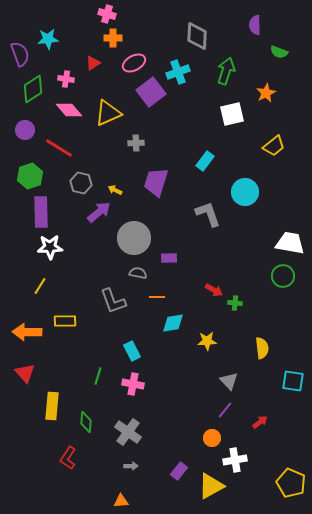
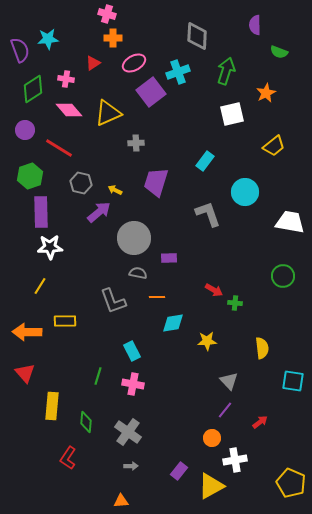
purple semicircle at (20, 54): moved 4 px up
white trapezoid at (290, 243): moved 21 px up
